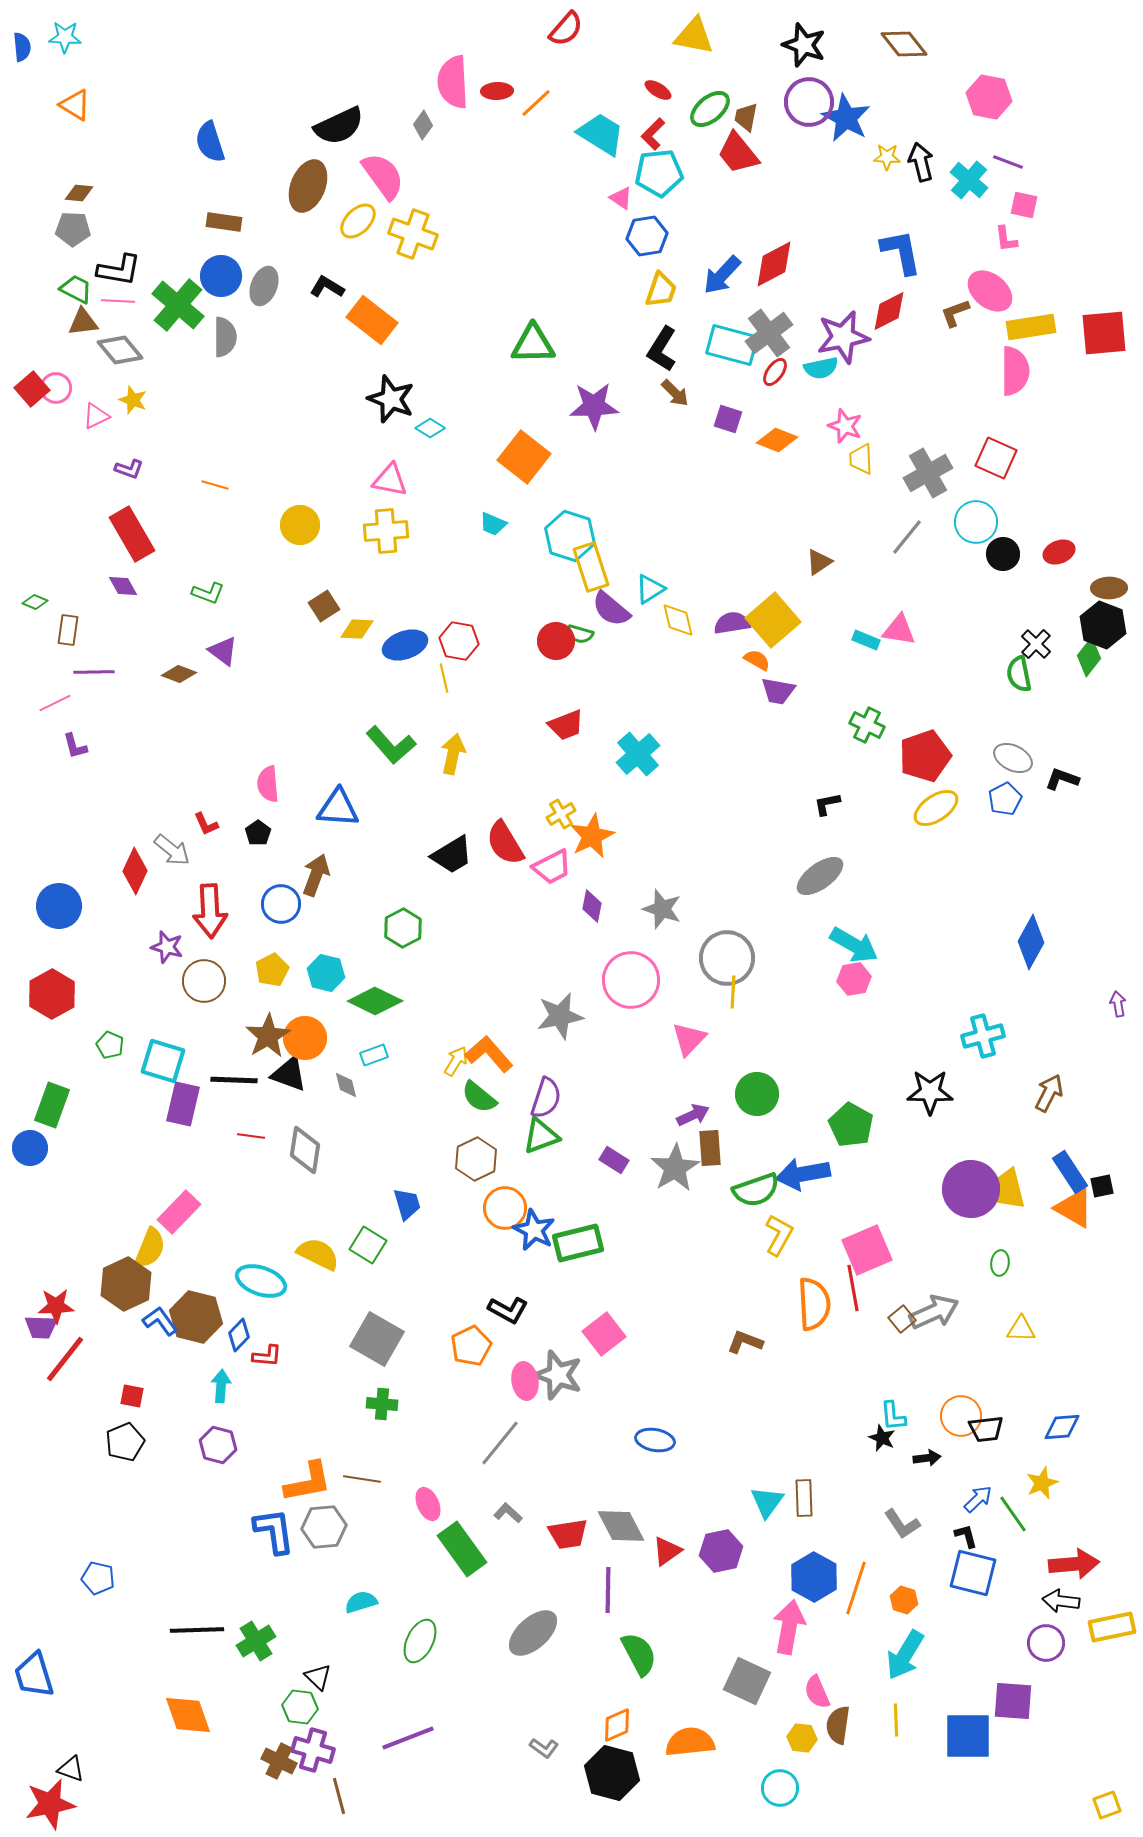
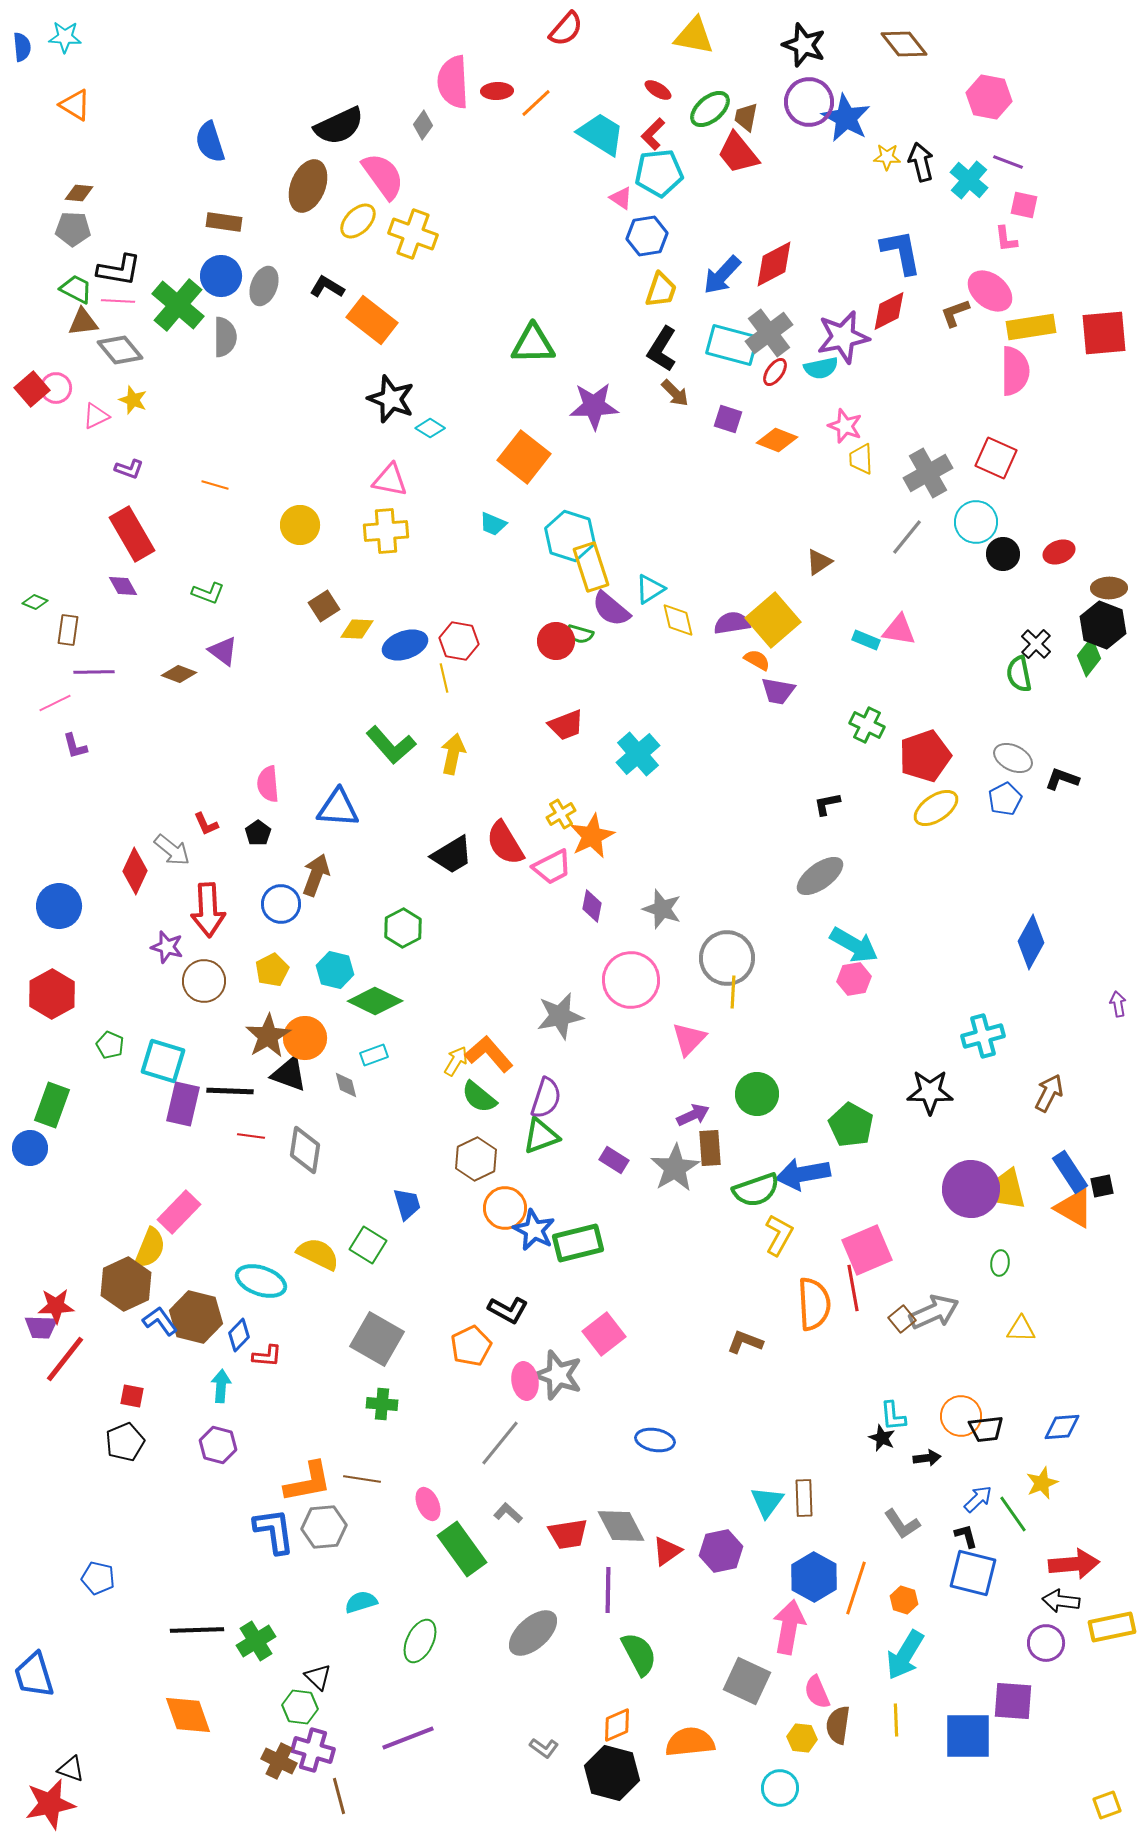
red arrow at (210, 911): moved 2 px left, 1 px up
cyan hexagon at (326, 973): moved 9 px right, 3 px up
black line at (234, 1080): moved 4 px left, 11 px down
